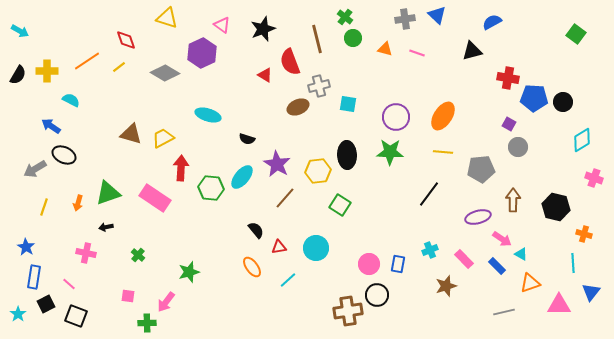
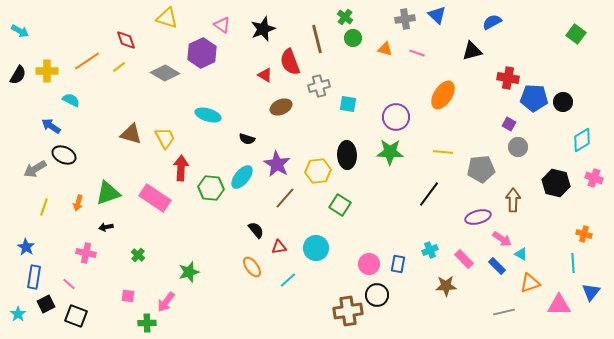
brown ellipse at (298, 107): moved 17 px left
orange ellipse at (443, 116): moved 21 px up
yellow trapezoid at (163, 138): moved 2 px right; rotated 90 degrees clockwise
black hexagon at (556, 207): moved 24 px up
brown star at (446, 286): rotated 15 degrees clockwise
